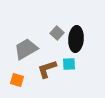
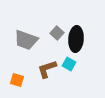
gray trapezoid: moved 9 px up; rotated 130 degrees counterclockwise
cyan square: rotated 32 degrees clockwise
